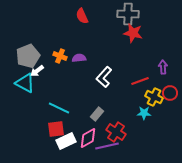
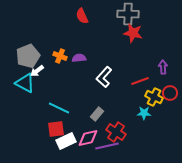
pink diamond: rotated 15 degrees clockwise
